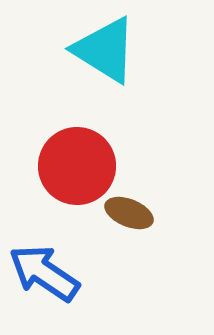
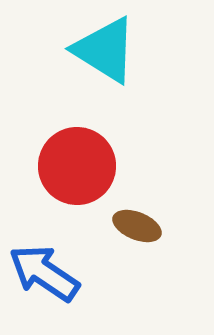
brown ellipse: moved 8 px right, 13 px down
